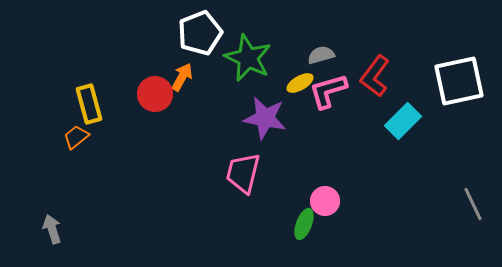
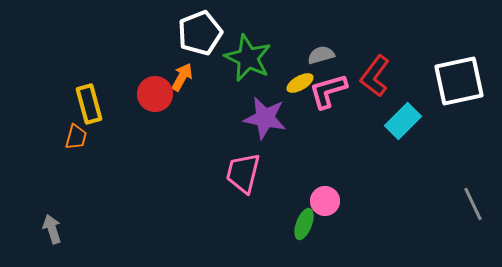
orange trapezoid: rotated 144 degrees clockwise
